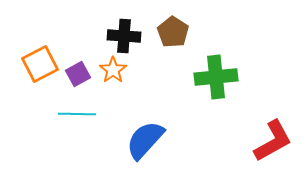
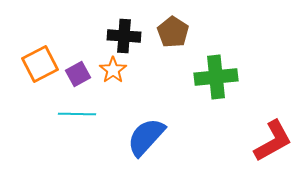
blue semicircle: moved 1 px right, 3 px up
